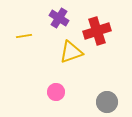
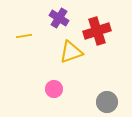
pink circle: moved 2 px left, 3 px up
